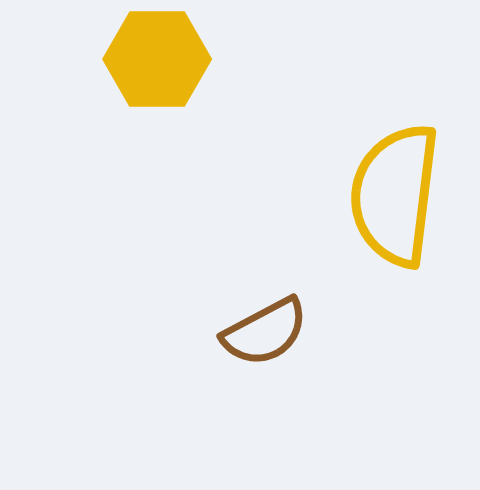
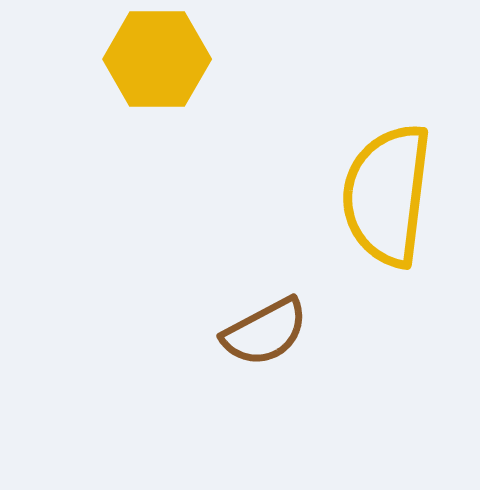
yellow semicircle: moved 8 px left
